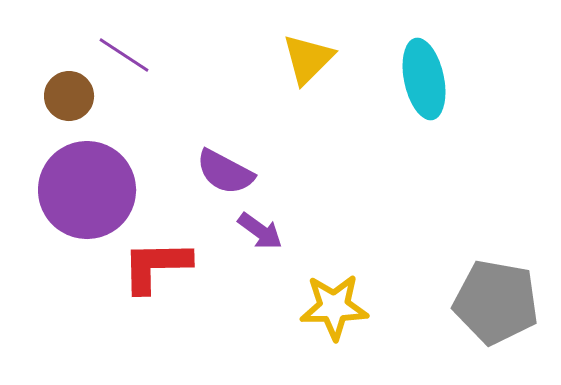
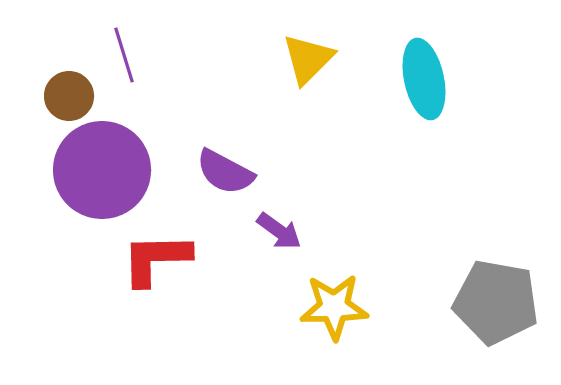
purple line: rotated 40 degrees clockwise
purple circle: moved 15 px right, 20 px up
purple arrow: moved 19 px right
red L-shape: moved 7 px up
